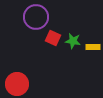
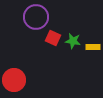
red circle: moved 3 px left, 4 px up
